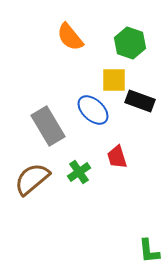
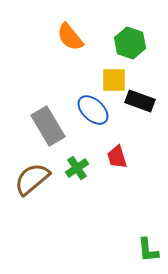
green cross: moved 2 px left, 4 px up
green L-shape: moved 1 px left, 1 px up
